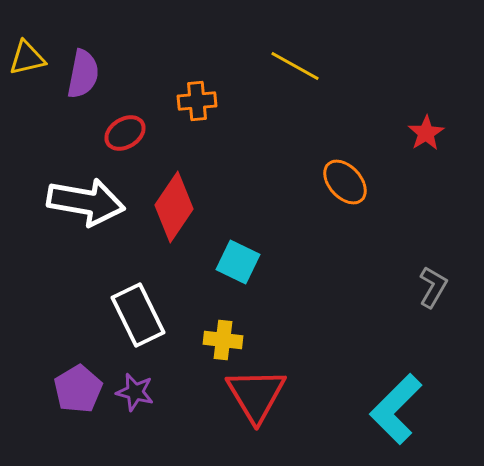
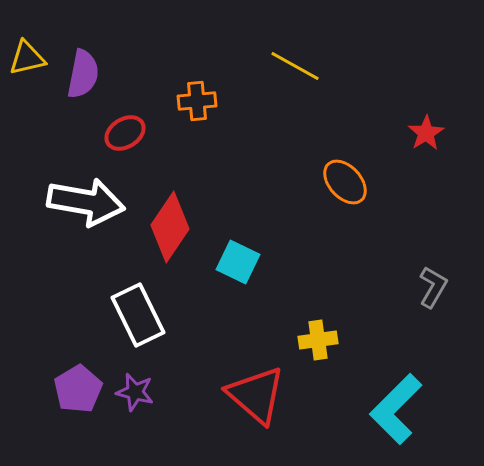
red diamond: moved 4 px left, 20 px down
yellow cross: moved 95 px right; rotated 15 degrees counterclockwise
red triangle: rotated 18 degrees counterclockwise
